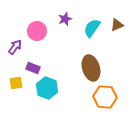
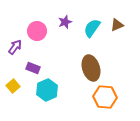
purple star: moved 3 px down
yellow square: moved 3 px left, 3 px down; rotated 32 degrees counterclockwise
cyan hexagon: moved 2 px down; rotated 15 degrees clockwise
